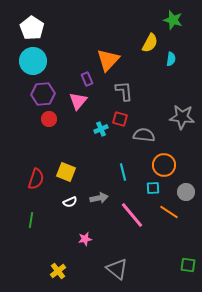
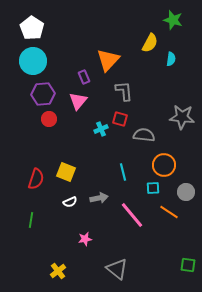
purple rectangle: moved 3 px left, 2 px up
